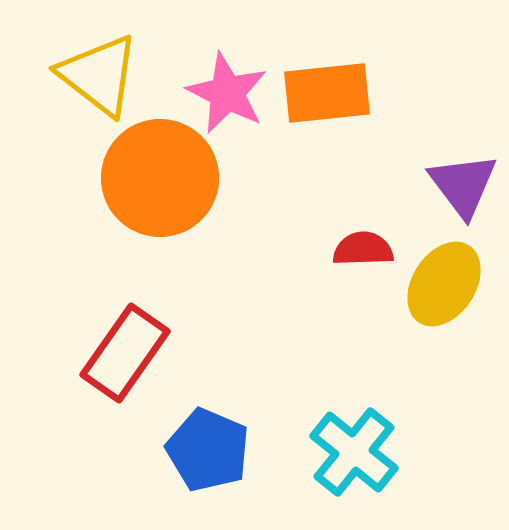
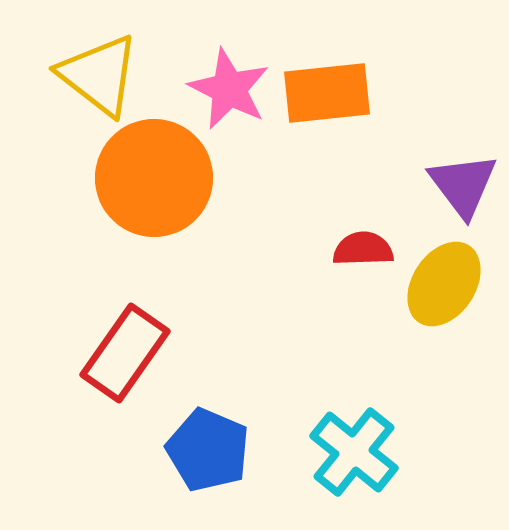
pink star: moved 2 px right, 4 px up
orange circle: moved 6 px left
